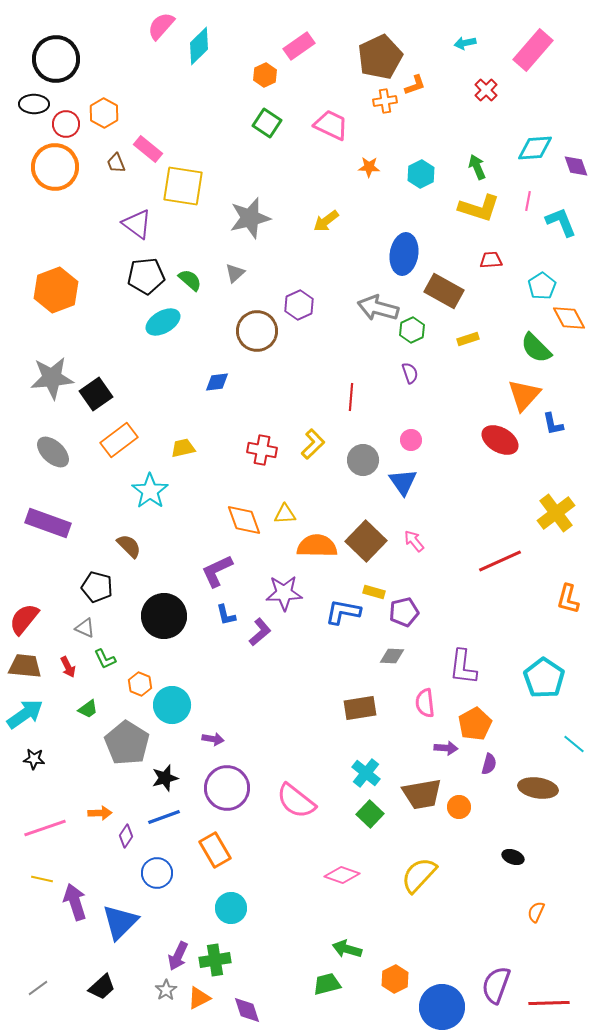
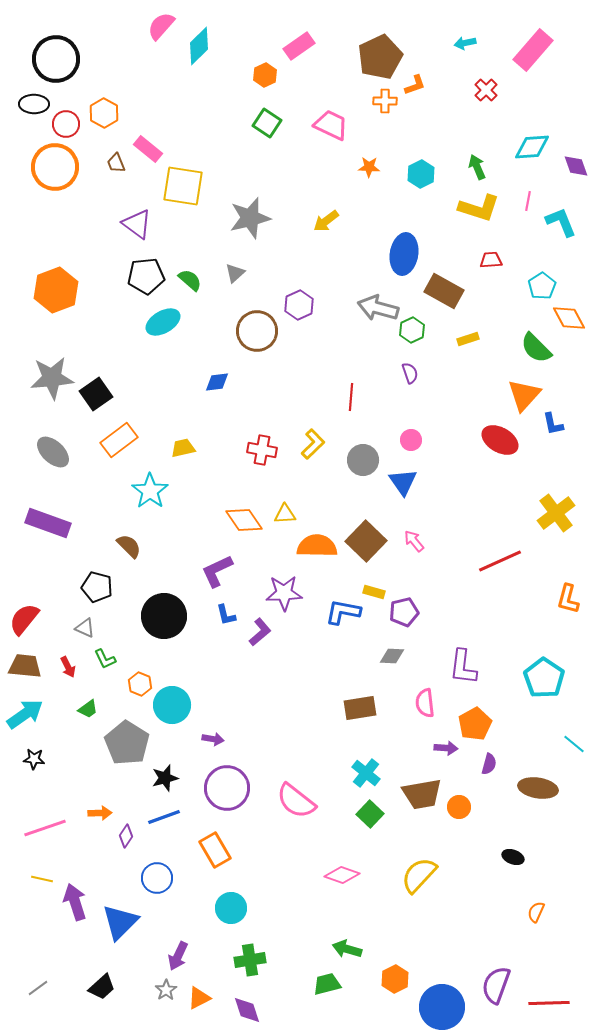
orange cross at (385, 101): rotated 10 degrees clockwise
cyan diamond at (535, 148): moved 3 px left, 1 px up
orange diamond at (244, 520): rotated 15 degrees counterclockwise
blue circle at (157, 873): moved 5 px down
green cross at (215, 960): moved 35 px right
